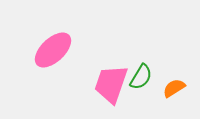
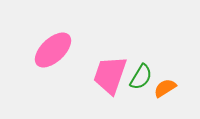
pink trapezoid: moved 1 px left, 9 px up
orange semicircle: moved 9 px left
